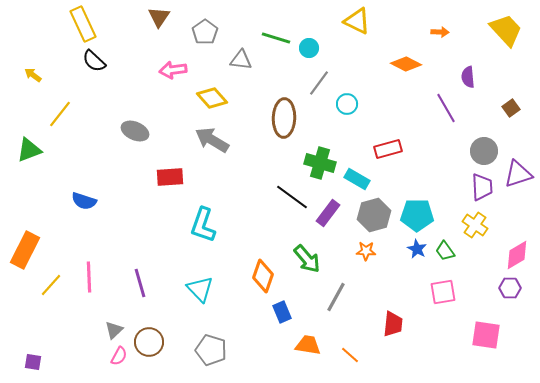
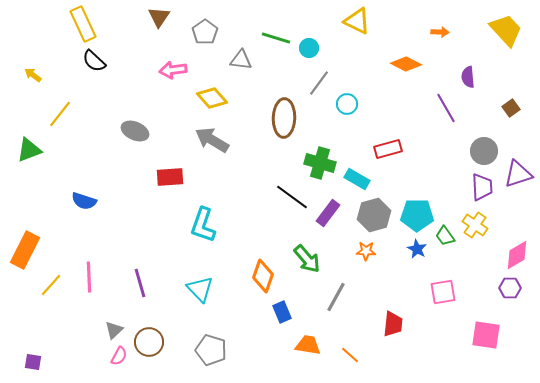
green trapezoid at (445, 251): moved 15 px up
